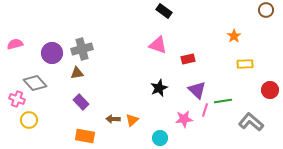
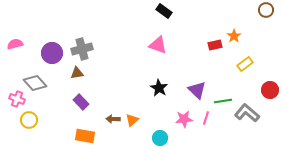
red rectangle: moved 27 px right, 14 px up
yellow rectangle: rotated 35 degrees counterclockwise
black star: rotated 18 degrees counterclockwise
pink line: moved 1 px right, 8 px down
gray L-shape: moved 4 px left, 9 px up
